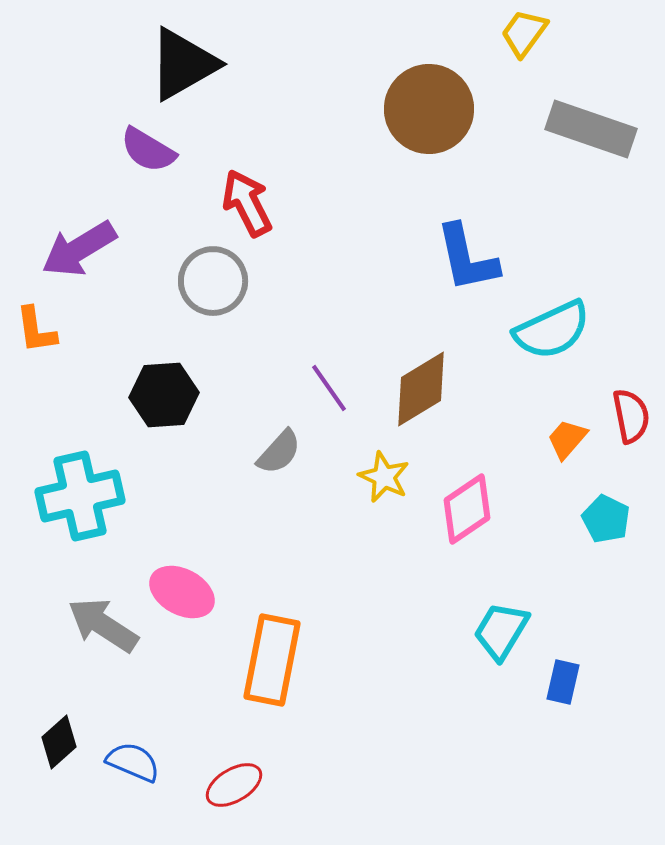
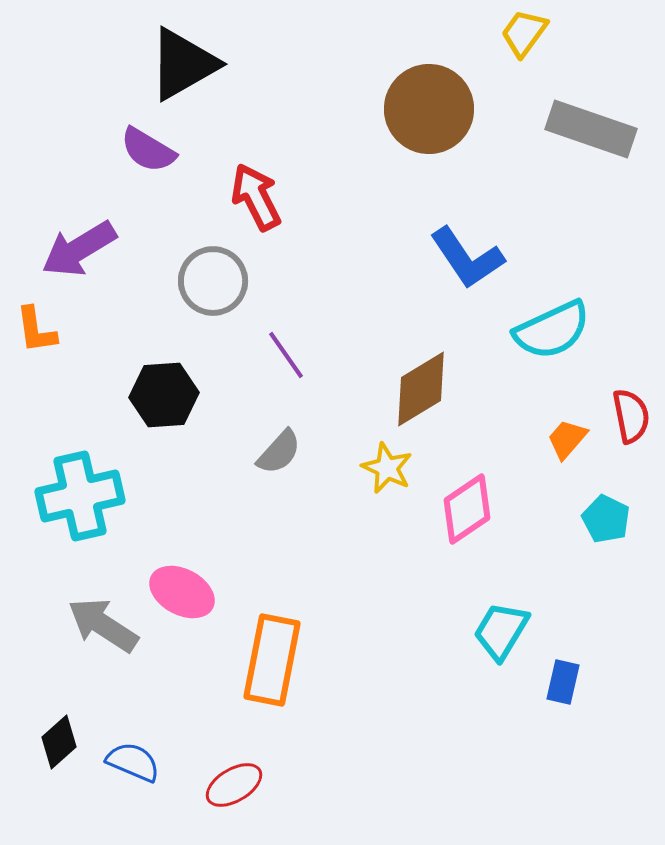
red arrow: moved 9 px right, 6 px up
blue L-shape: rotated 22 degrees counterclockwise
purple line: moved 43 px left, 33 px up
yellow star: moved 3 px right, 9 px up
